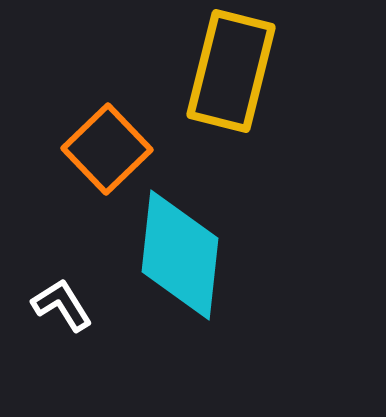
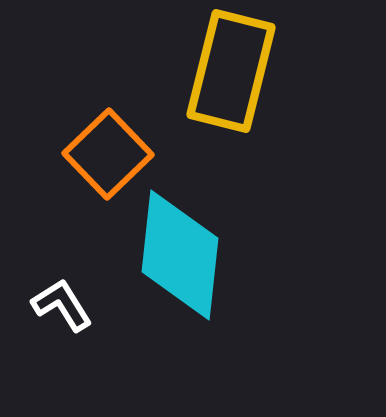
orange square: moved 1 px right, 5 px down
